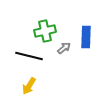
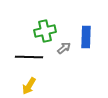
black line: moved 1 px down; rotated 12 degrees counterclockwise
